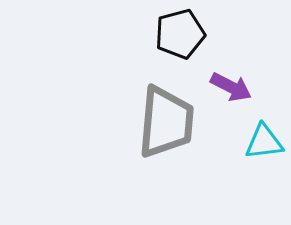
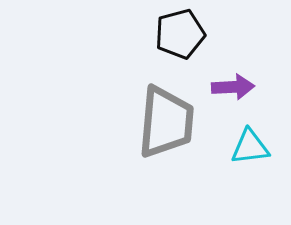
purple arrow: moved 2 px right; rotated 30 degrees counterclockwise
cyan triangle: moved 14 px left, 5 px down
